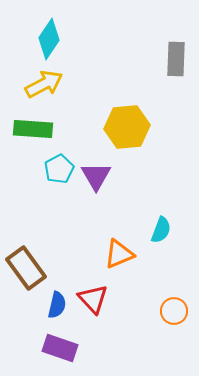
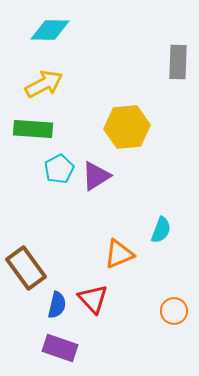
cyan diamond: moved 1 px right, 9 px up; rotated 57 degrees clockwise
gray rectangle: moved 2 px right, 3 px down
purple triangle: rotated 28 degrees clockwise
